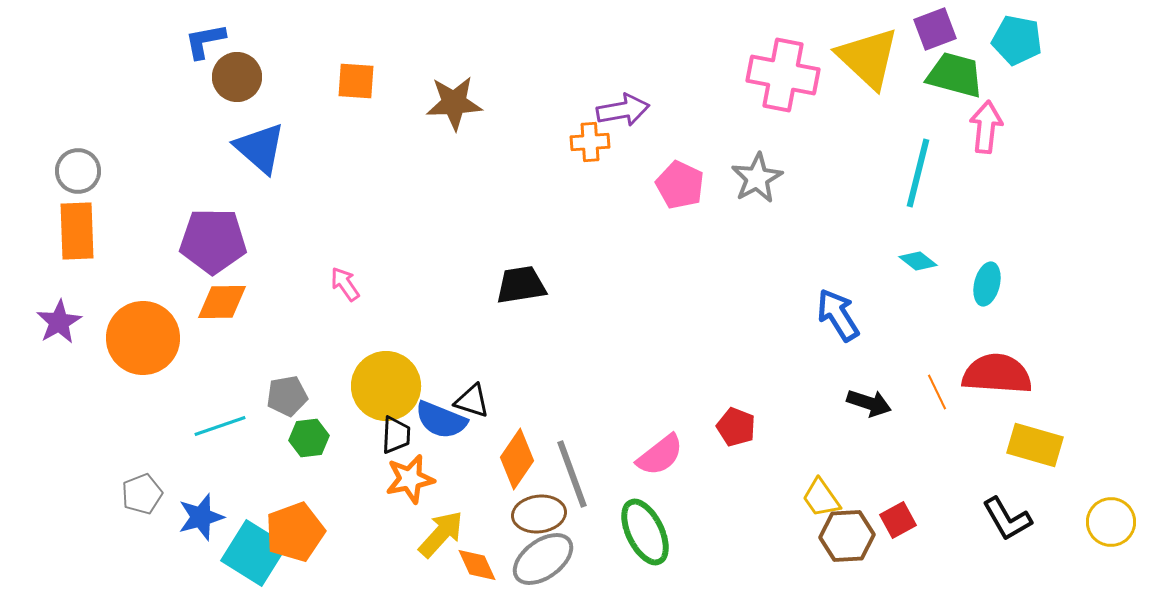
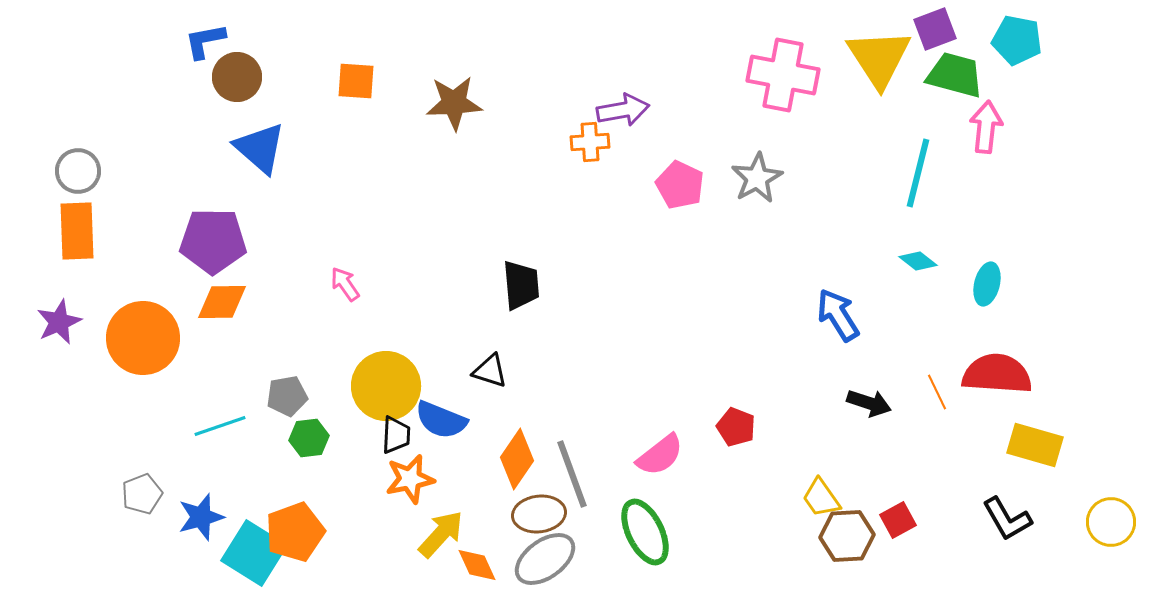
yellow triangle at (868, 58): moved 11 px right; rotated 14 degrees clockwise
black trapezoid at (521, 285): rotated 94 degrees clockwise
purple star at (59, 322): rotated 6 degrees clockwise
black triangle at (472, 401): moved 18 px right, 30 px up
gray ellipse at (543, 559): moved 2 px right
